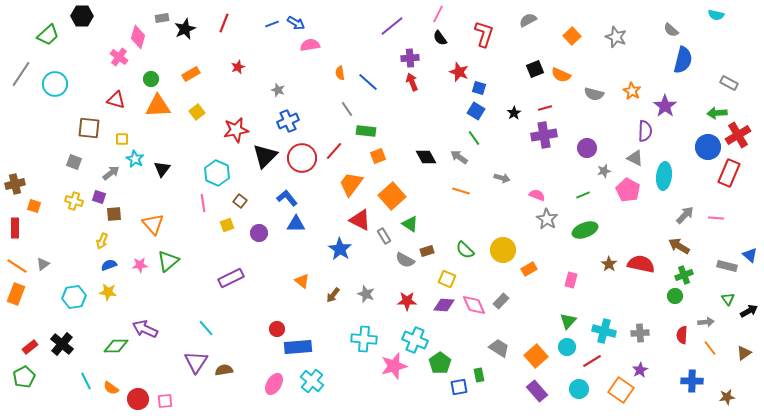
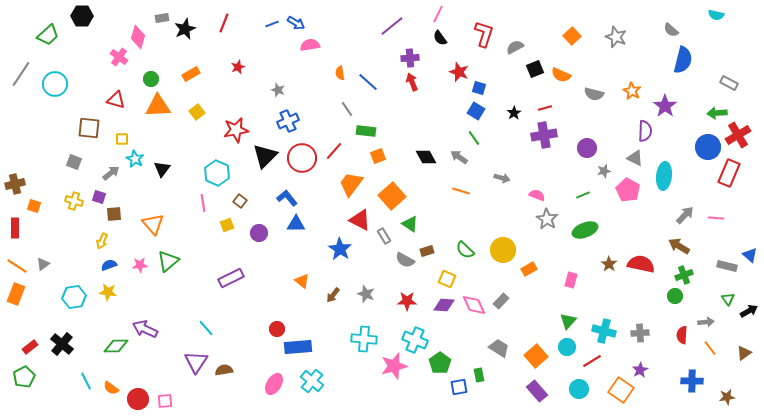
gray semicircle at (528, 20): moved 13 px left, 27 px down
